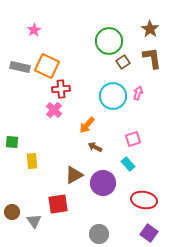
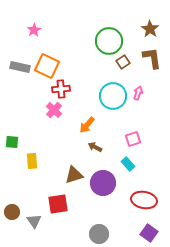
brown triangle: rotated 12 degrees clockwise
